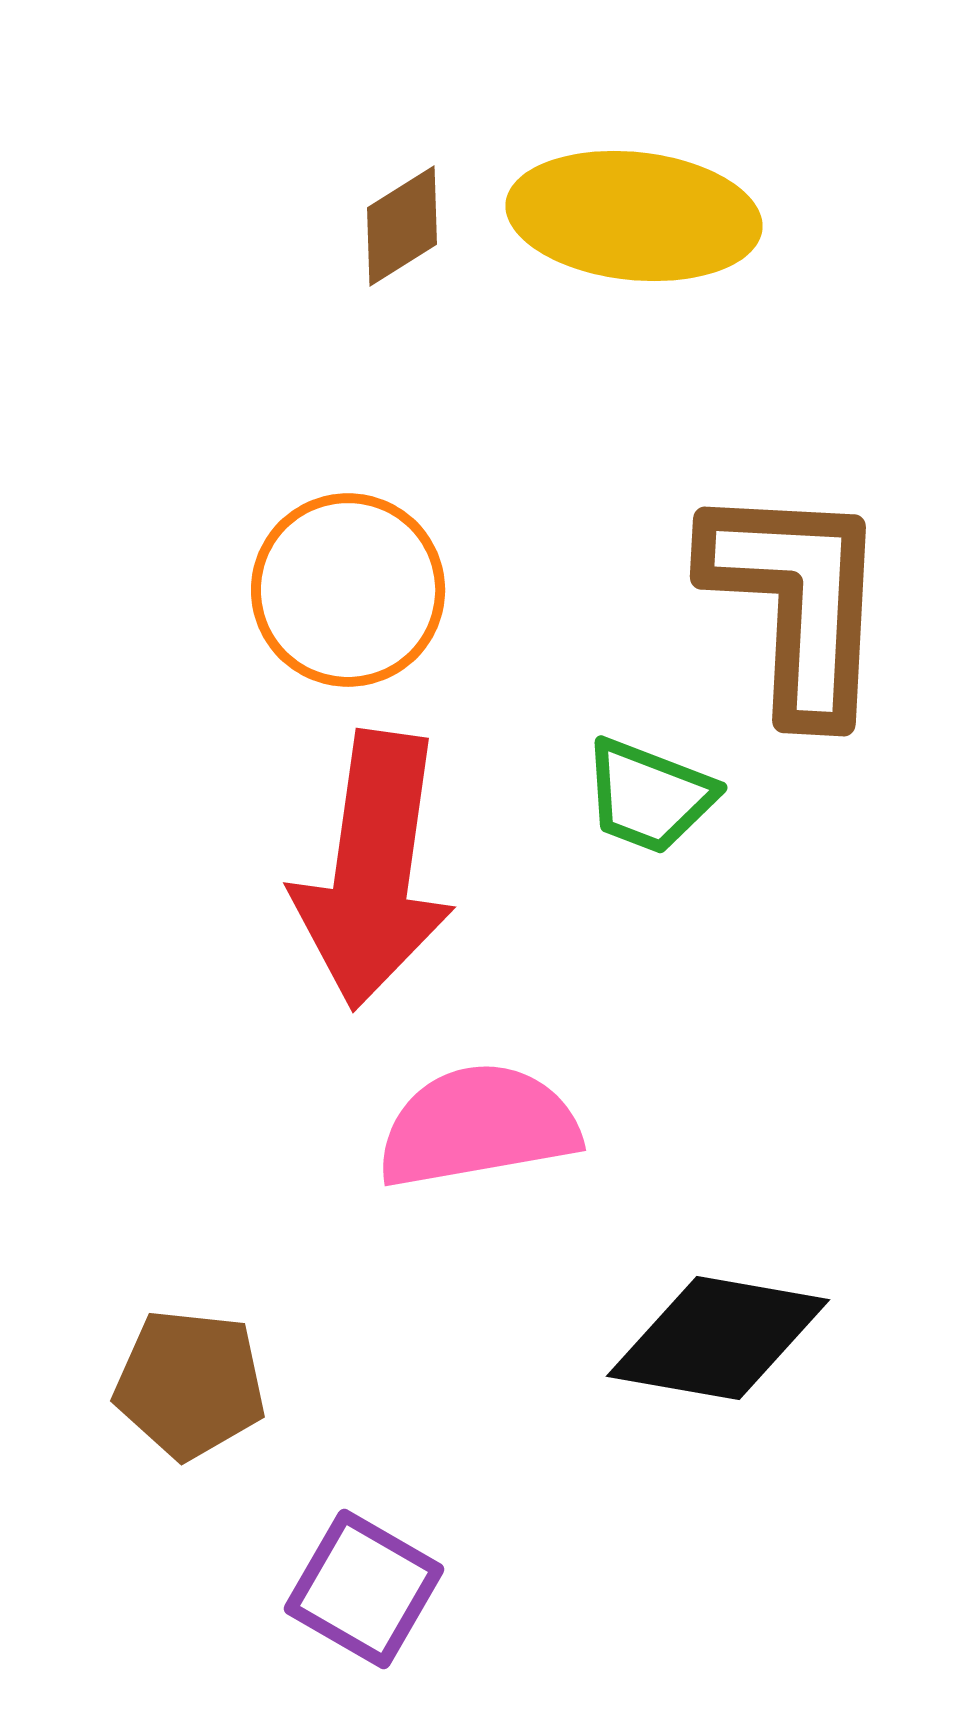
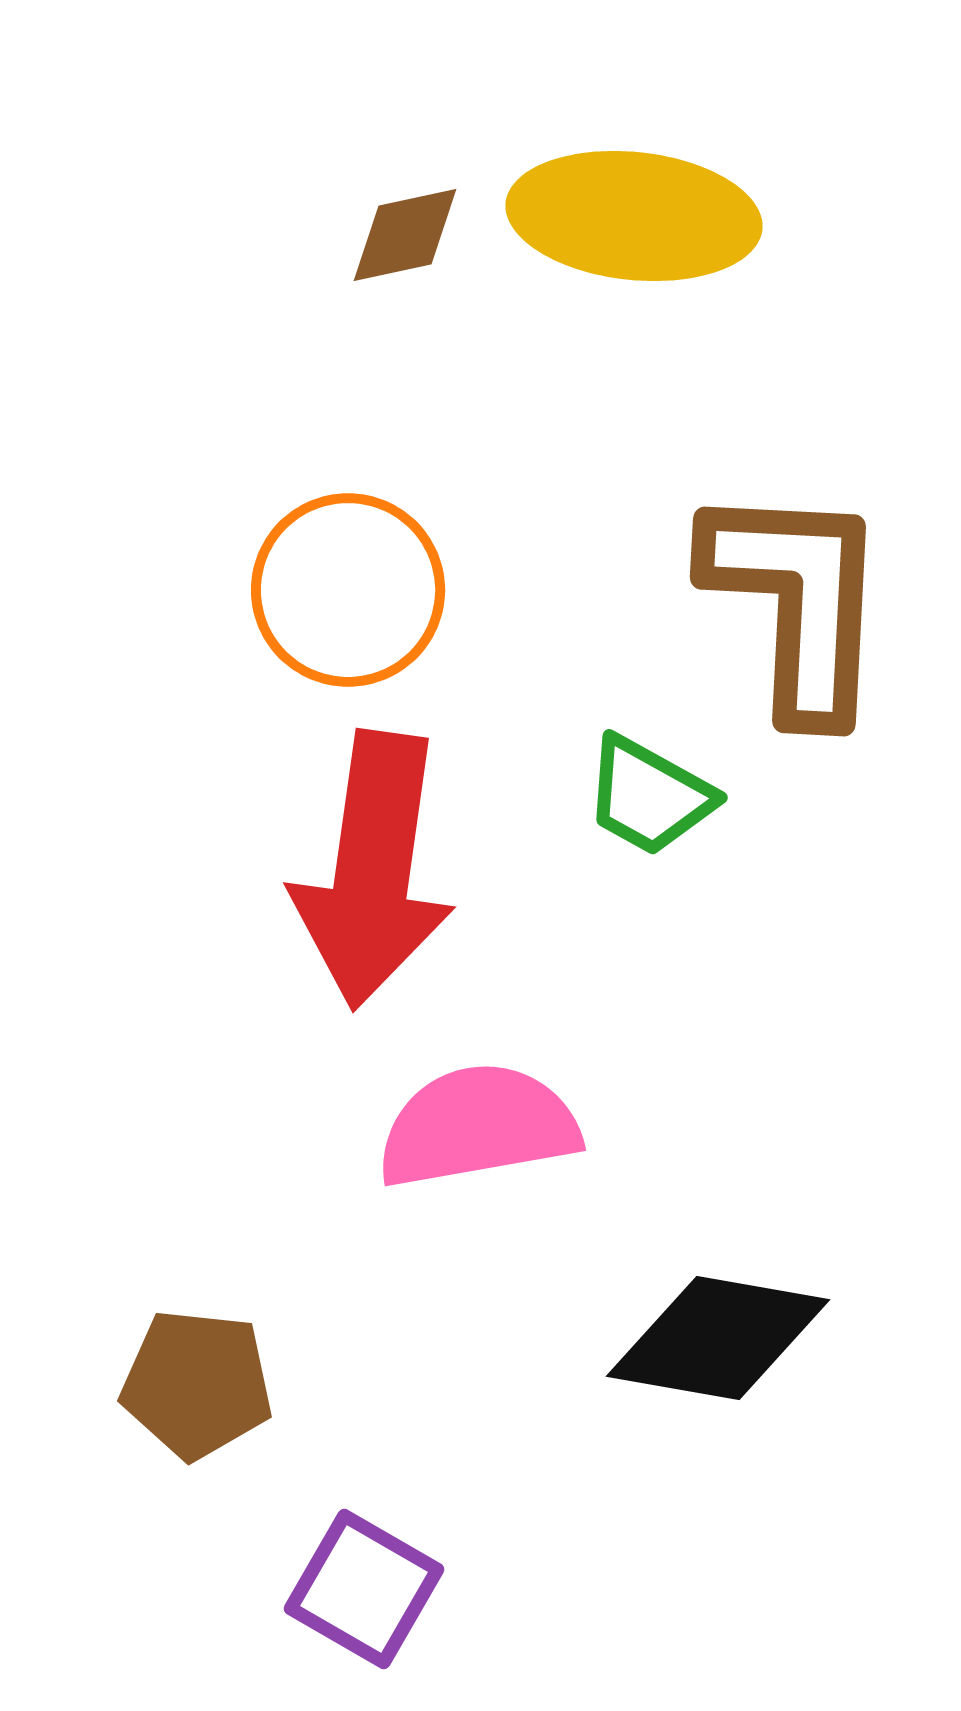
brown diamond: moved 3 px right, 9 px down; rotated 20 degrees clockwise
green trapezoid: rotated 8 degrees clockwise
brown pentagon: moved 7 px right
